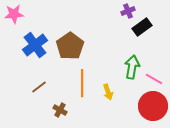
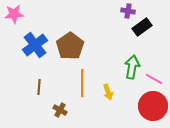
purple cross: rotated 32 degrees clockwise
brown line: rotated 49 degrees counterclockwise
